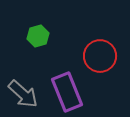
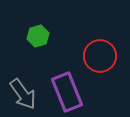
gray arrow: rotated 12 degrees clockwise
